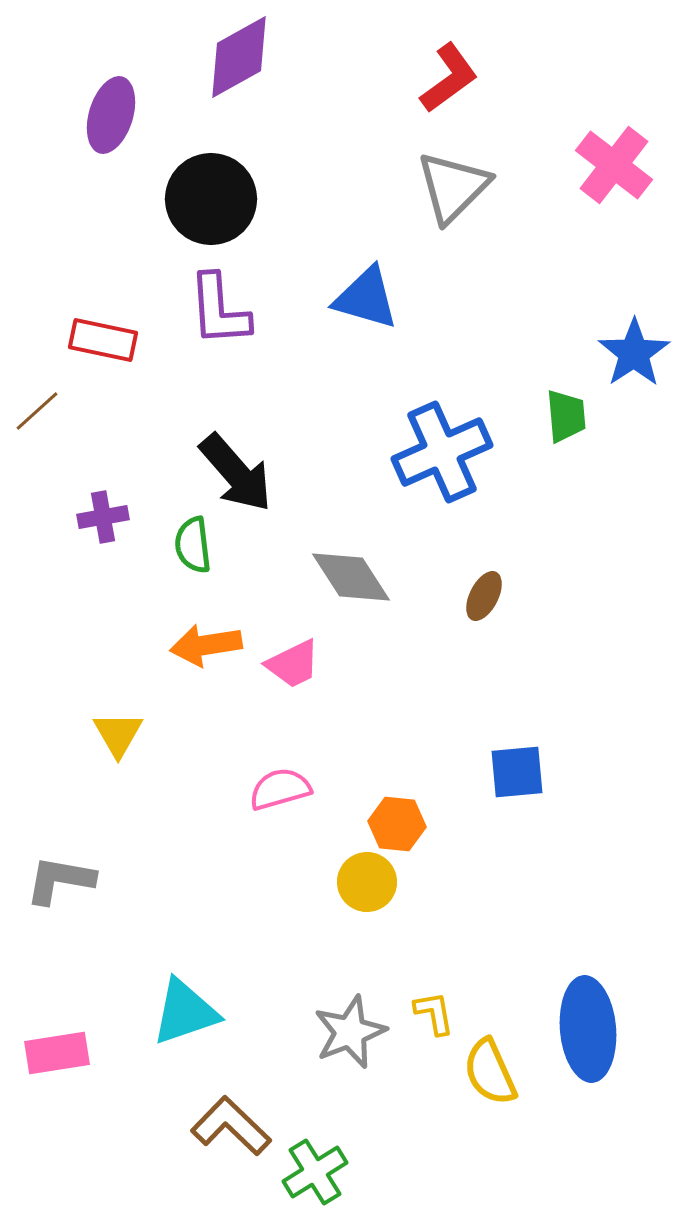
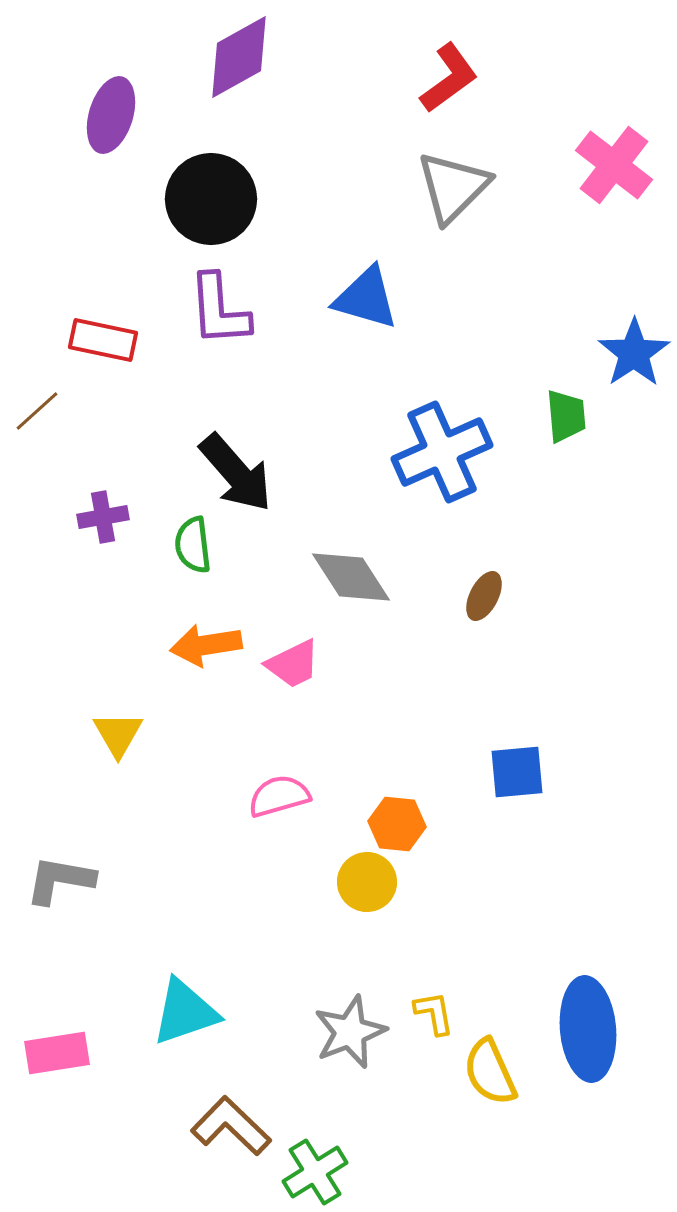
pink semicircle: moved 1 px left, 7 px down
